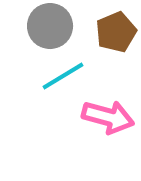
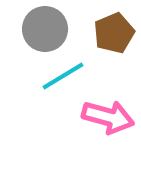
gray circle: moved 5 px left, 3 px down
brown pentagon: moved 2 px left, 1 px down
